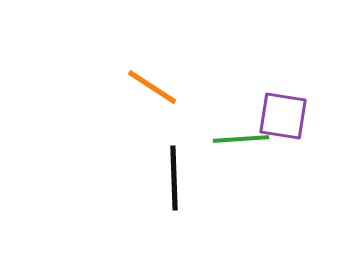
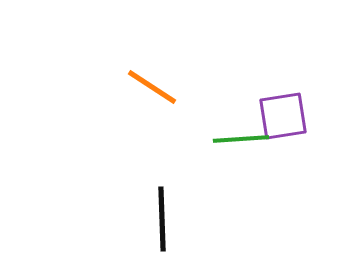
purple square: rotated 18 degrees counterclockwise
black line: moved 12 px left, 41 px down
